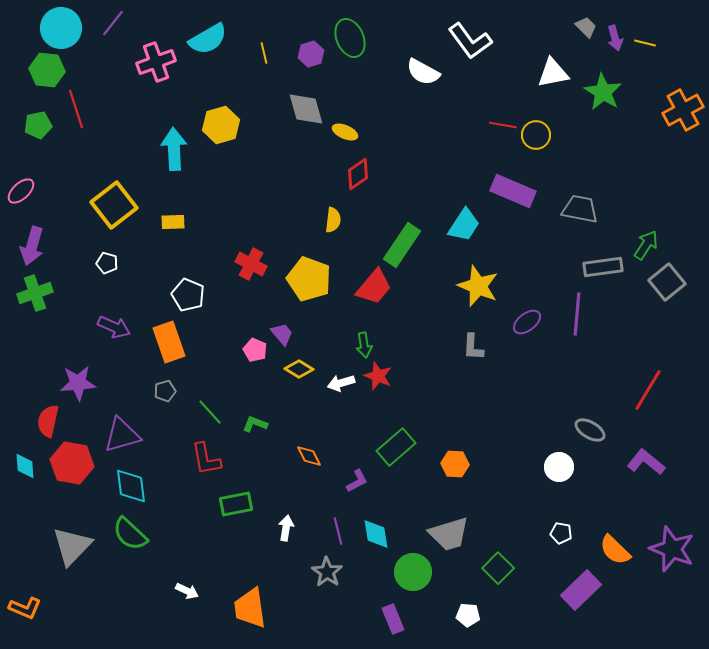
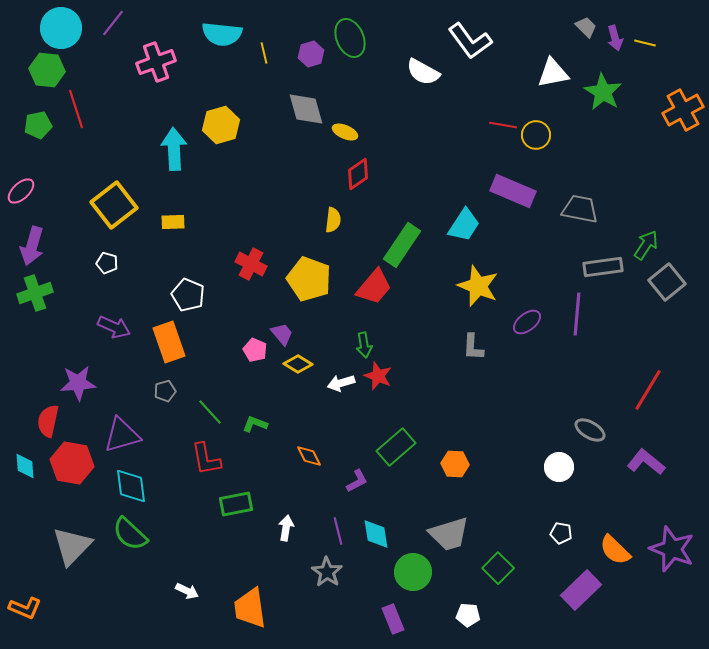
cyan semicircle at (208, 39): moved 14 px right, 5 px up; rotated 36 degrees clockwise
yellow diamond at (299, 369): moved 1 px left, 5 px up
